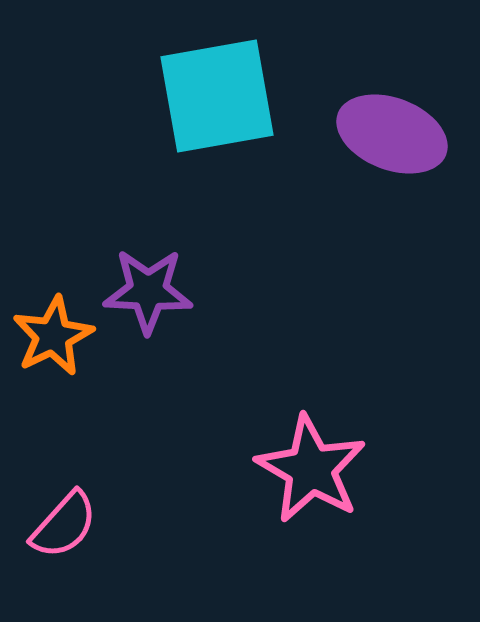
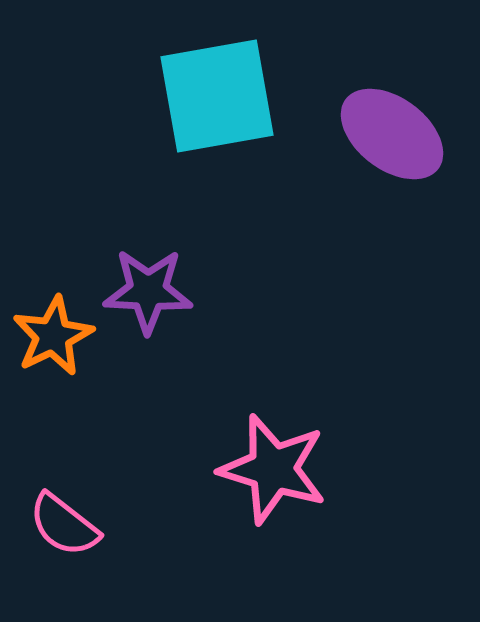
purple ellipse: rotated 16 degrees clockwise
pink star: moved 38 px left; rotated 13 degrees counterclockwise
pink semicircle: rotated 86 degrees clockwise
